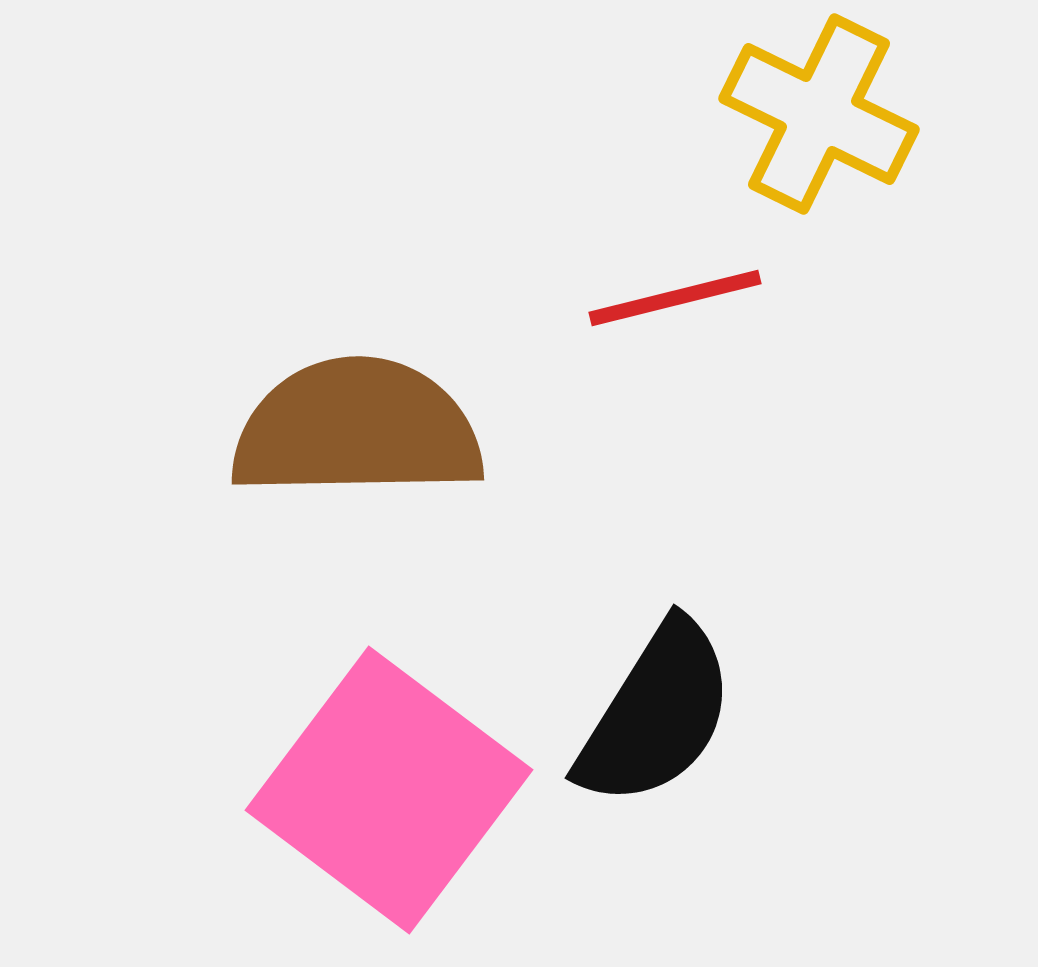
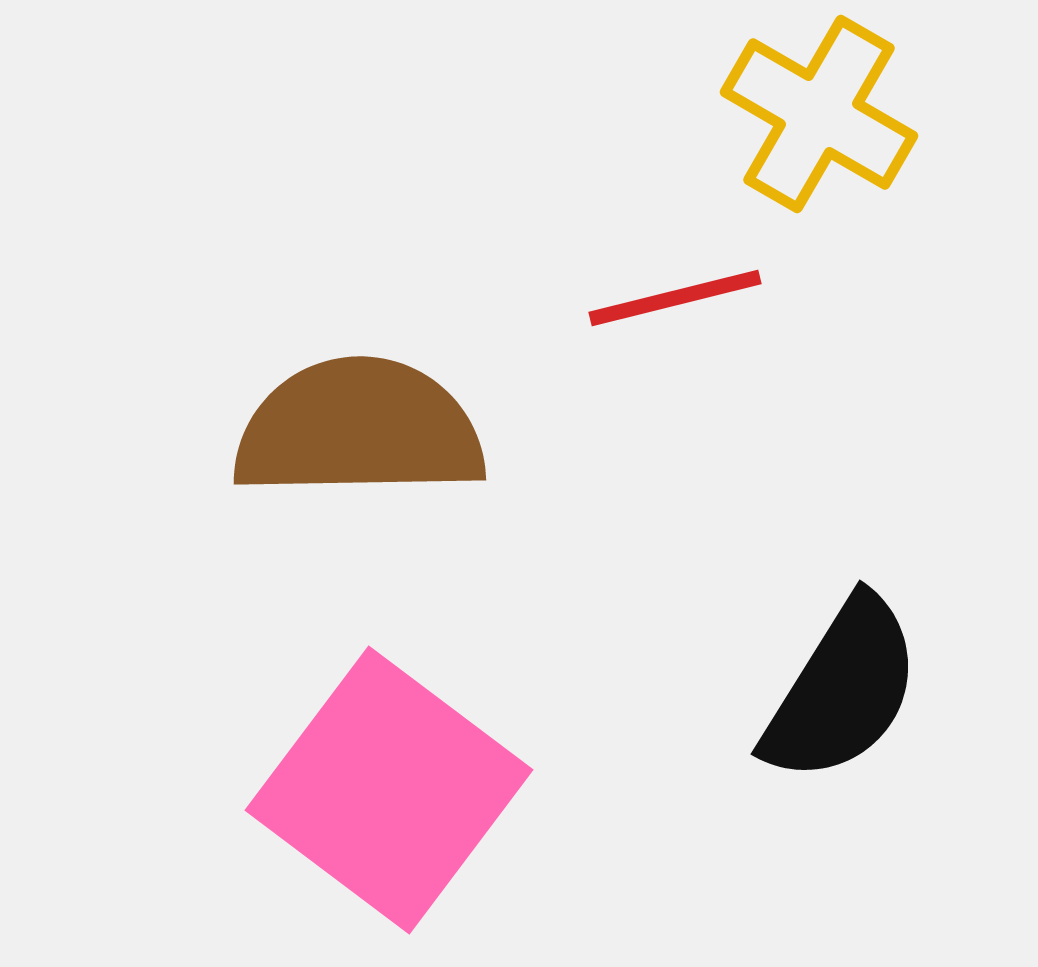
yellow cross: rotated 4 degrees clockwise
brown semicircle: moved 2 px right
black semicircle: moved 186 px right, 24 px up
